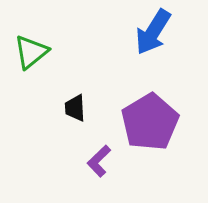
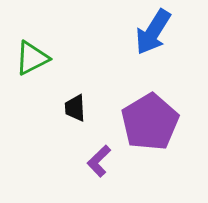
green triangle: moved 1 px right, 6 px down; rotated 12 degrees clockwise
